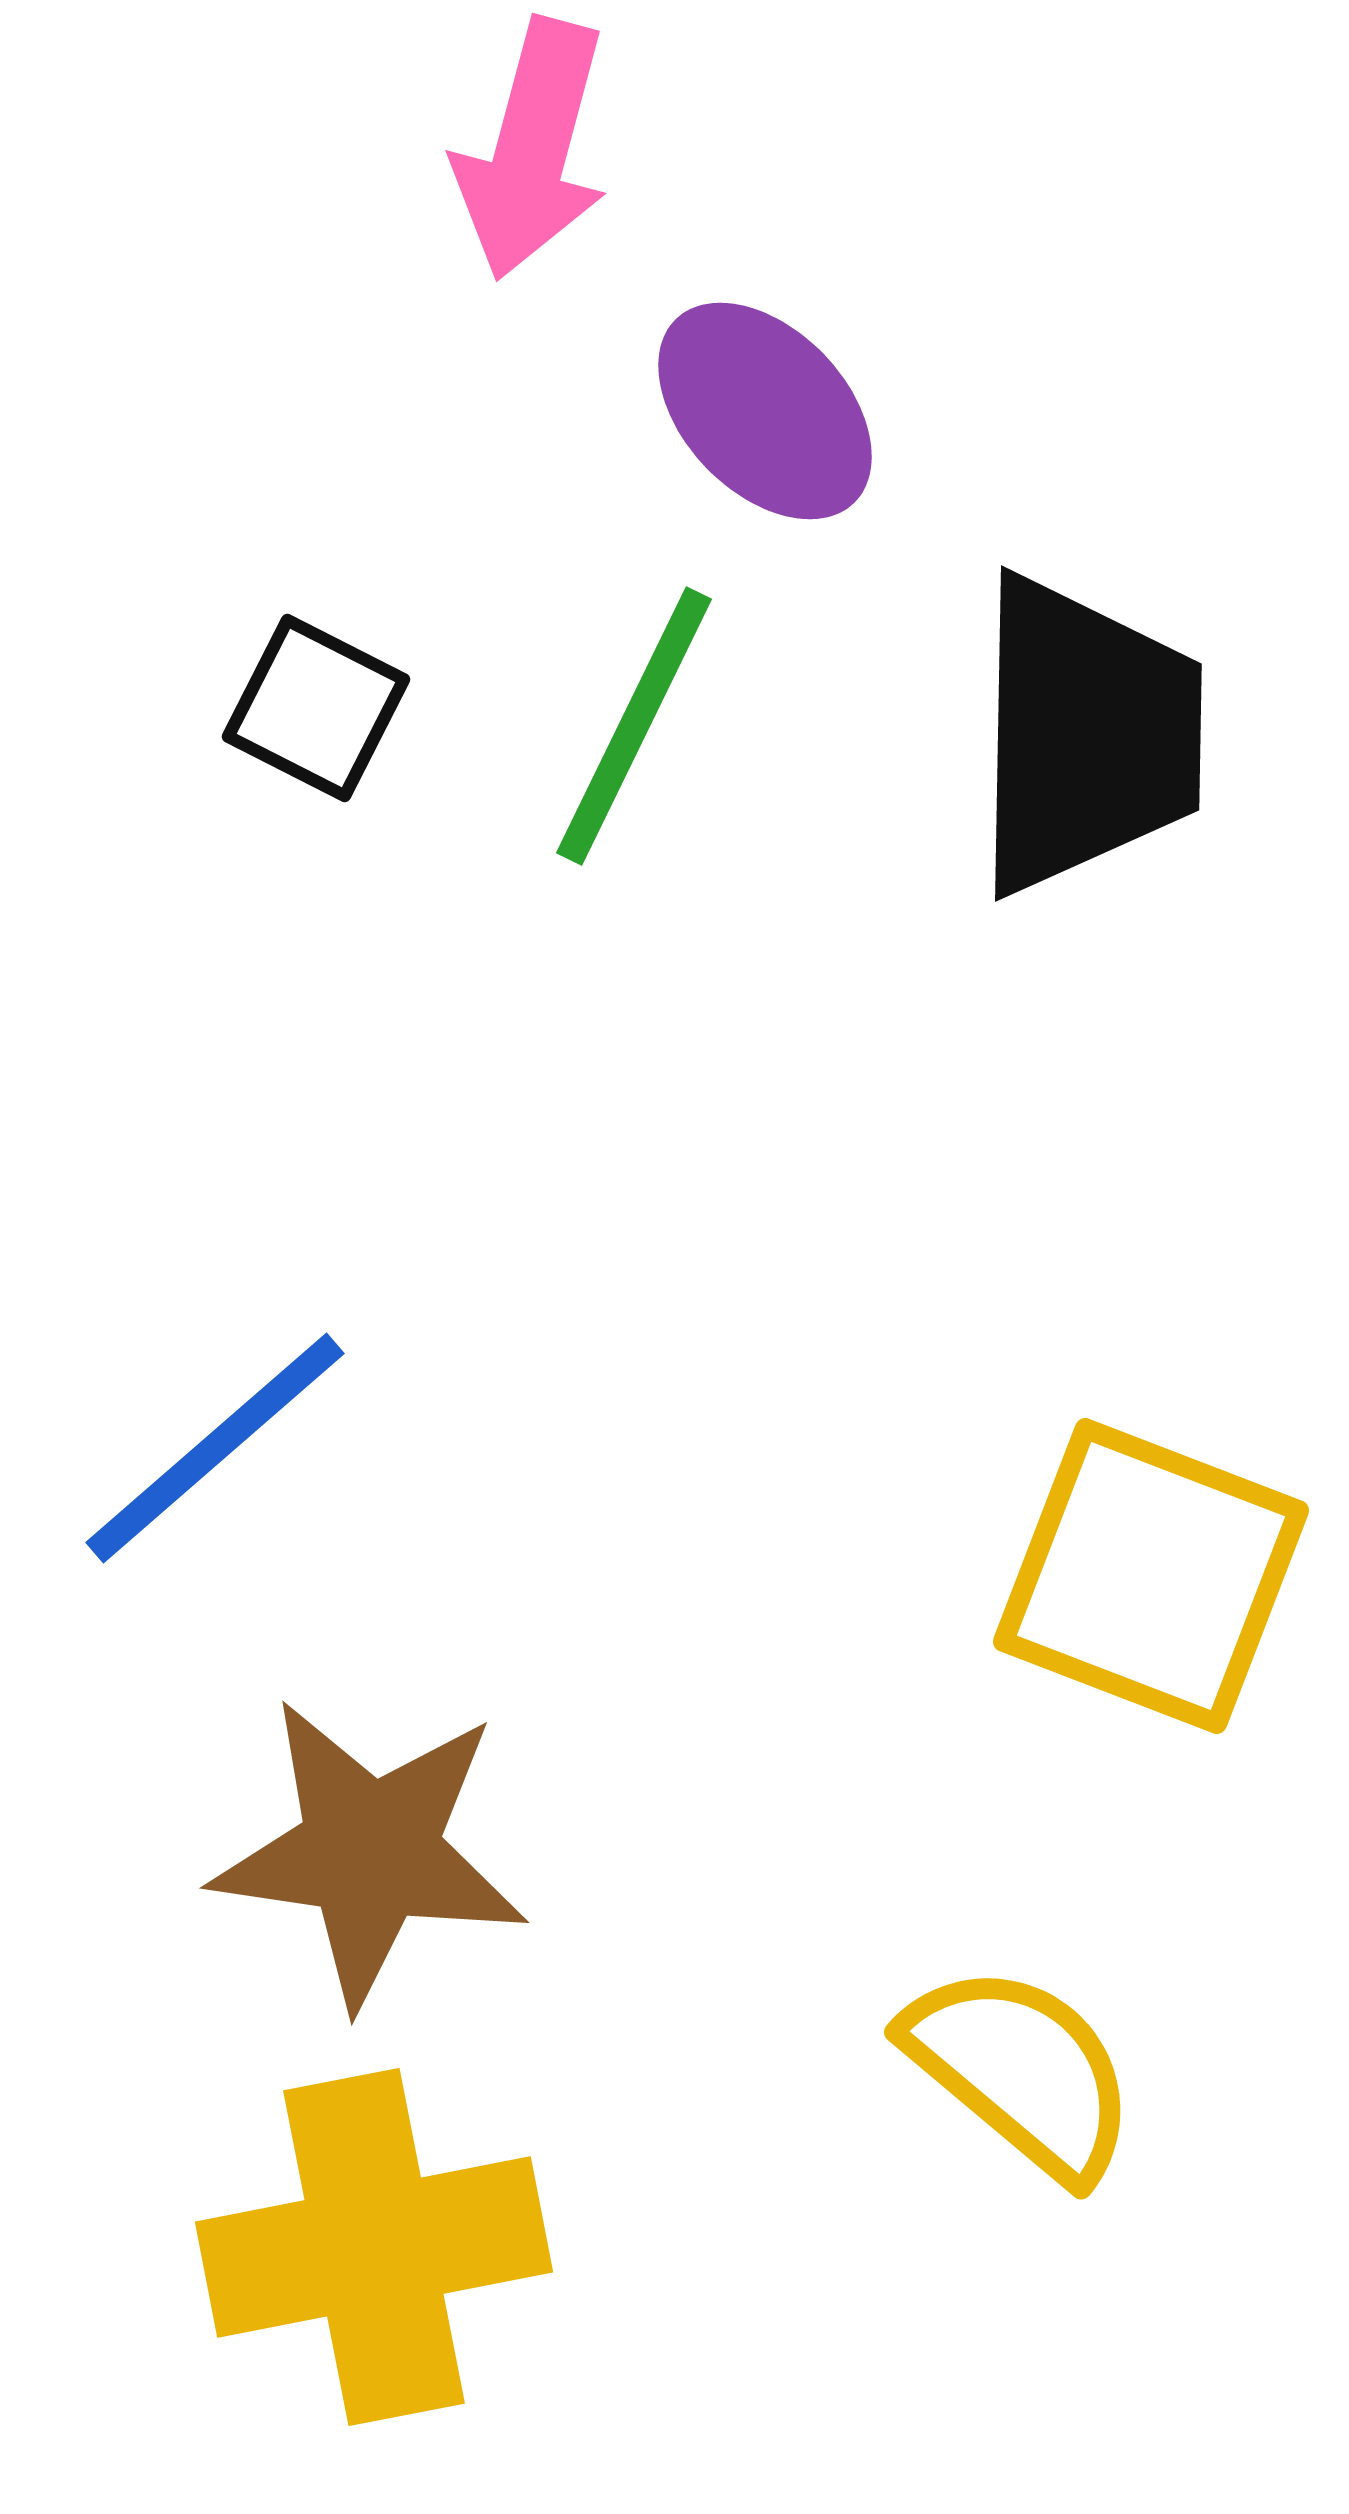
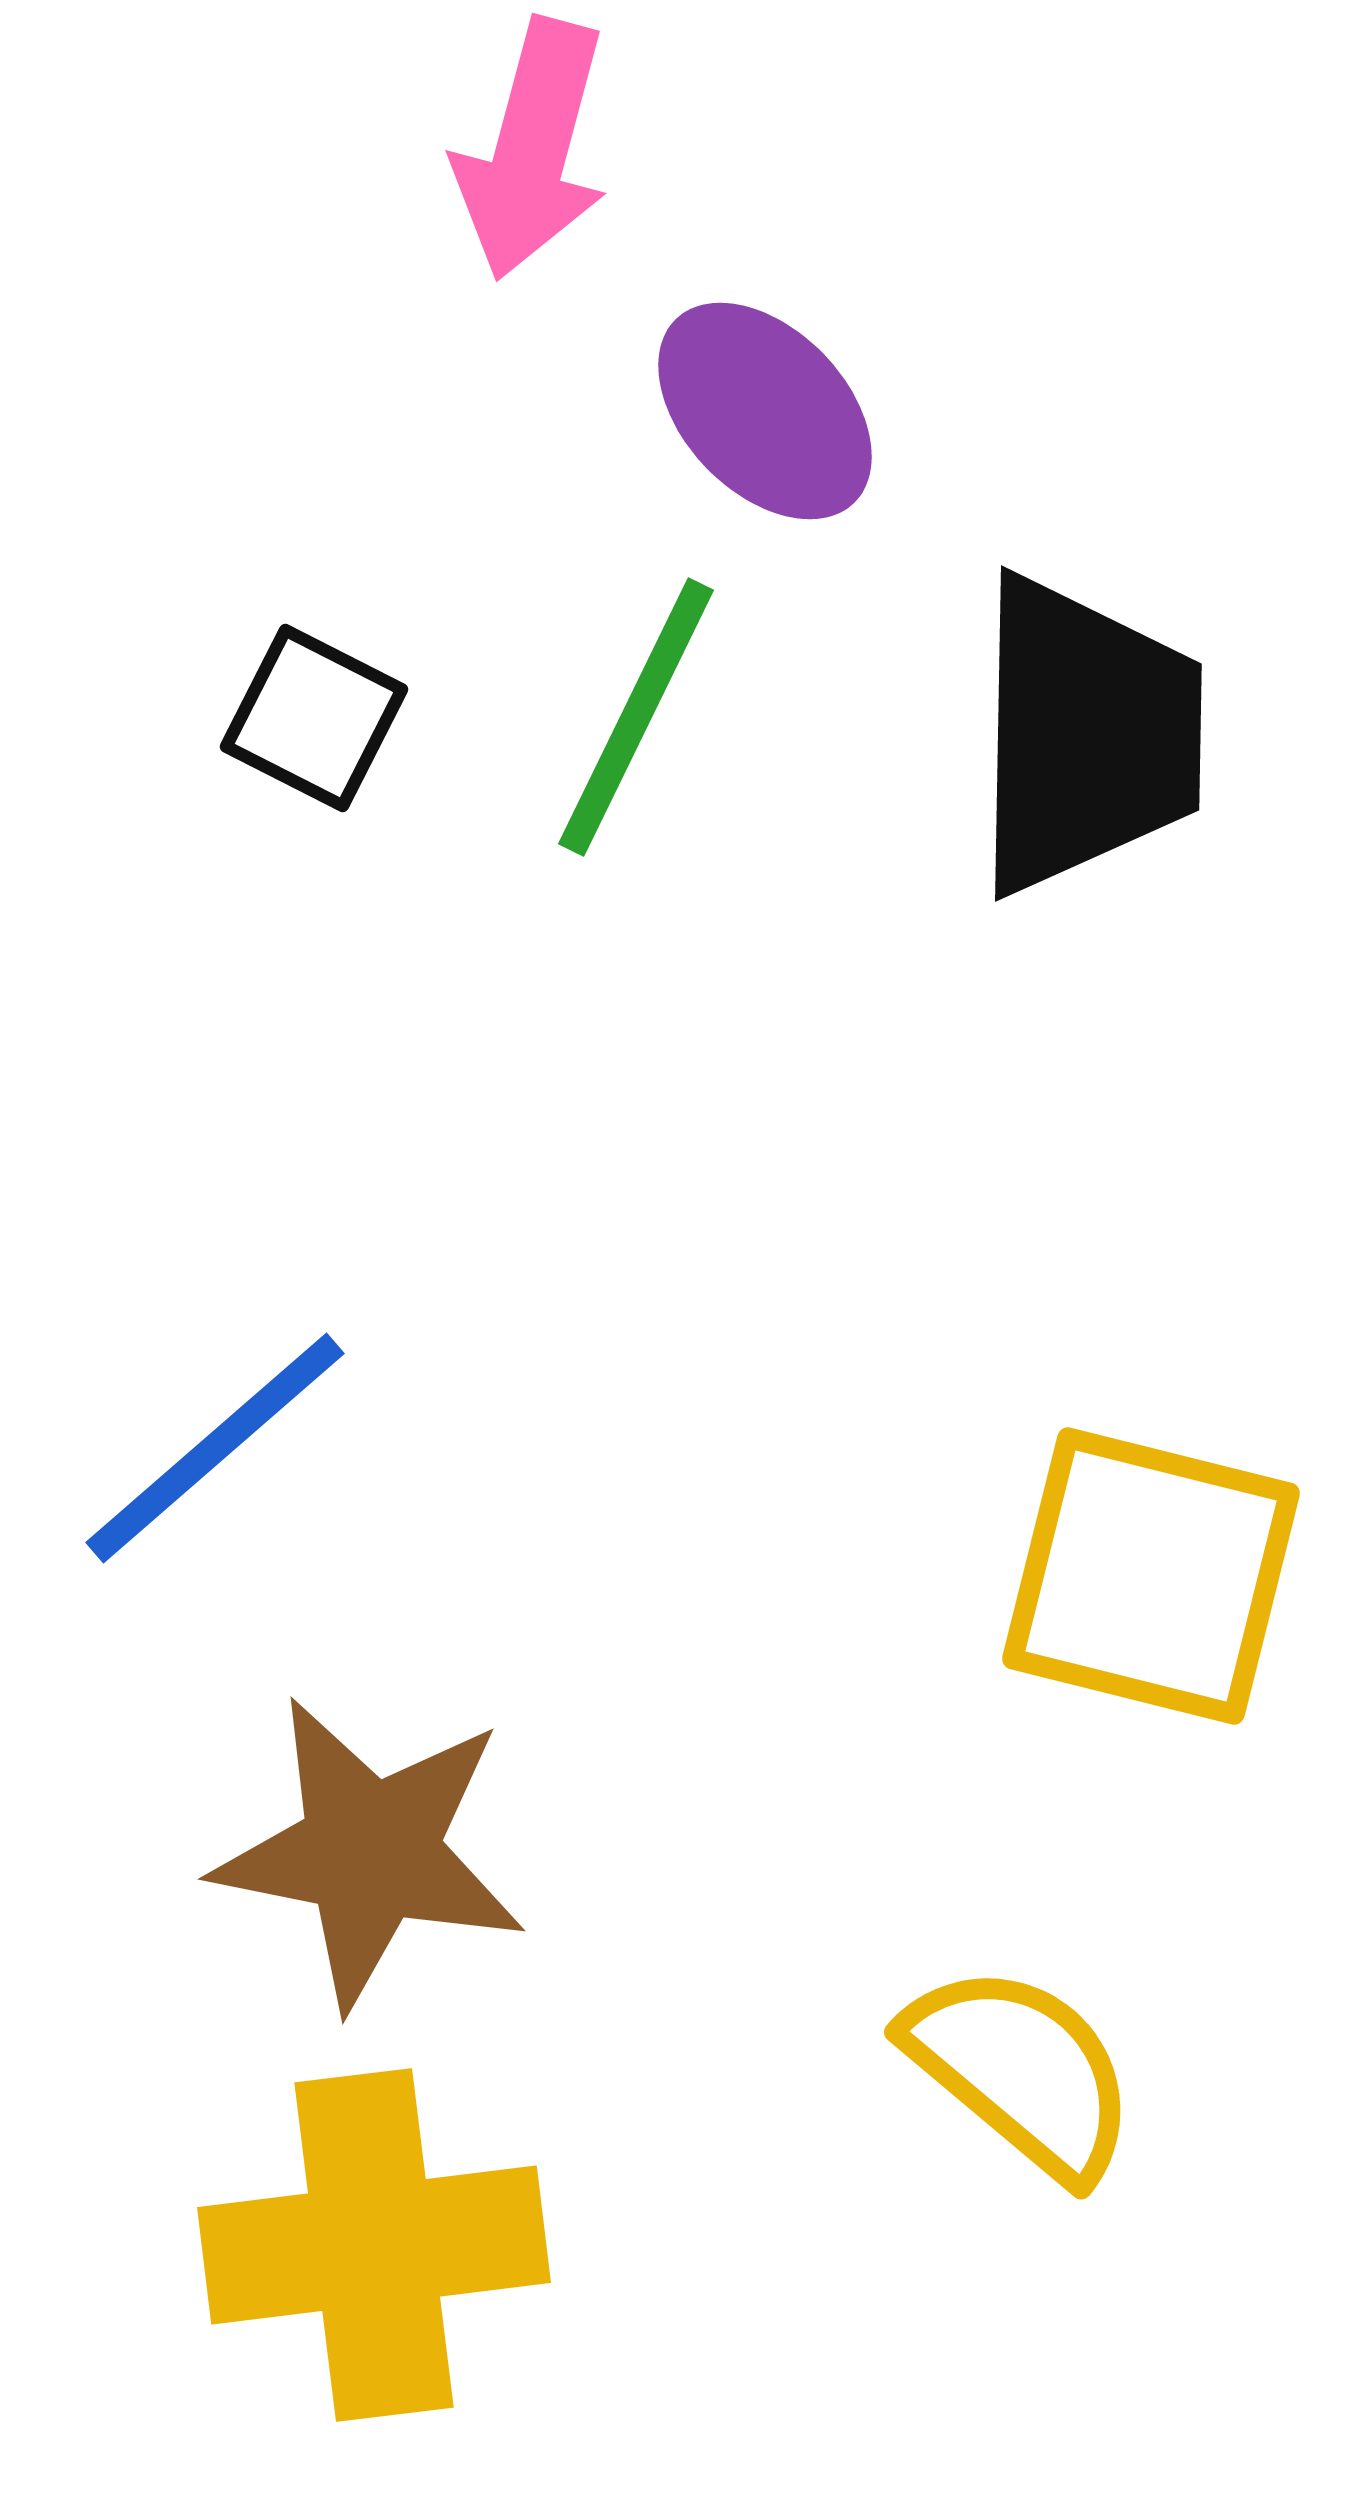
black square: moved 2 px left, 10 px down
green line: moved 2 px right, 9 px up
yellow square: rotated 7 degrees counterclockwise
brown star: rotated 3 degrees clockwise
yellow cross: moved 2 px up; rotated 4 degrees clockwise
